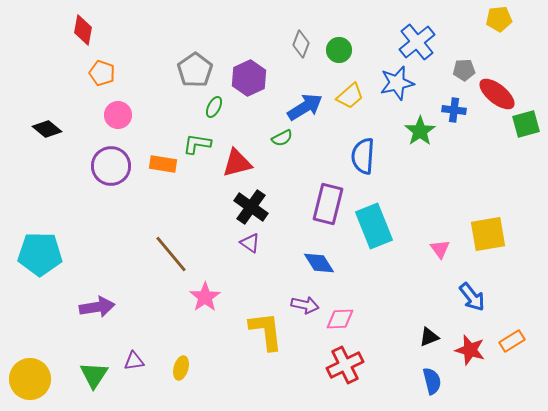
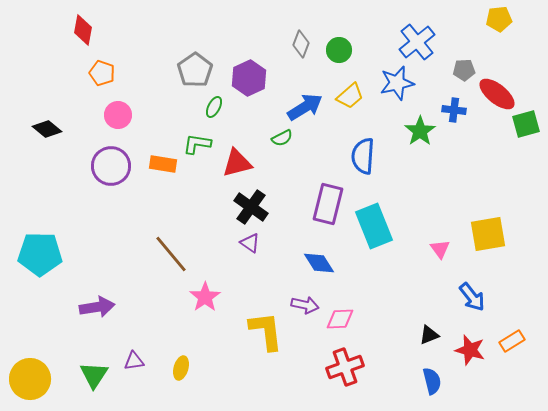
black triangle at (429, 337): moved 2 px up
red cross at (345, 365): moved 2 px down; rotated 6 degrees clockwise
